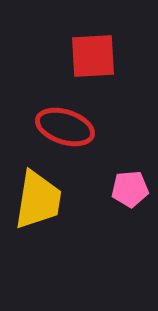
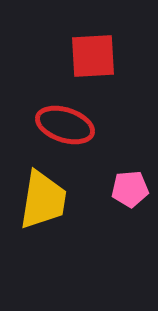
red ellipse: moved 2 px up
yellow trapezoid: moved 5 px right
